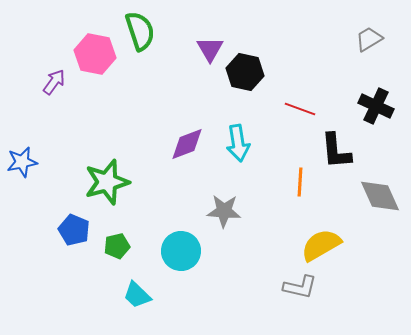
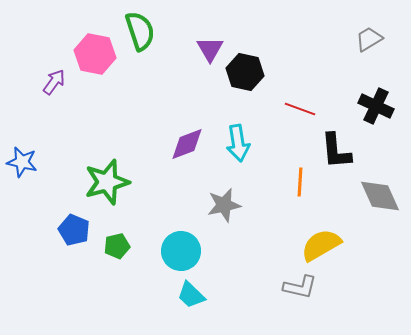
blue star: rotated 24 degrees clockwise
gray star: moved 6 px up; rotated 16 degrees counterclockwise
cyan trapezoid: moved 54 px right
